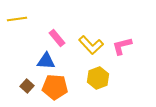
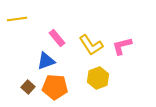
yellow L-shape: rotated 10 degrees clockwise
blue triangle: rotated 24 degrees counterclockwise
brown square: moved 1 px right, 1 px down
